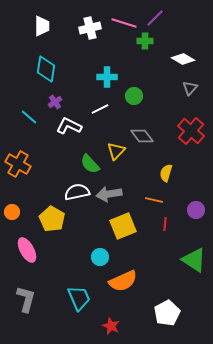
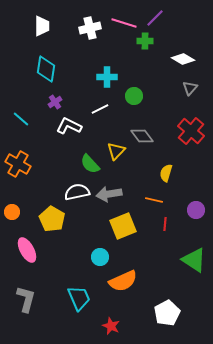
cyan line: moved 8 px left, 2 px down
